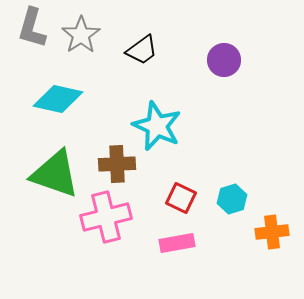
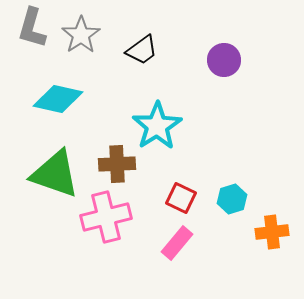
cyan star: rotated 15 degrees clockwise
pink rectangle: rotated 40 degrees counterclockwise
